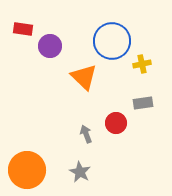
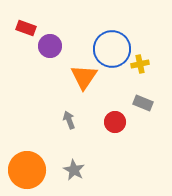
red rectangle: moved 3 px right, 1 px up; rotated 12 degrees clockwise
blue circle: moved 8 px down
yellow cross: moved 2 px left
orange triangle: rotated 20 degrees clockwise
gray rectangle: rotated 30 degrees clockwise
red circle: moved 1 px left, 1 px up
gray arrow: moved 17 px left, 14 px up
gray star: moved 6 px left, 2 px up
